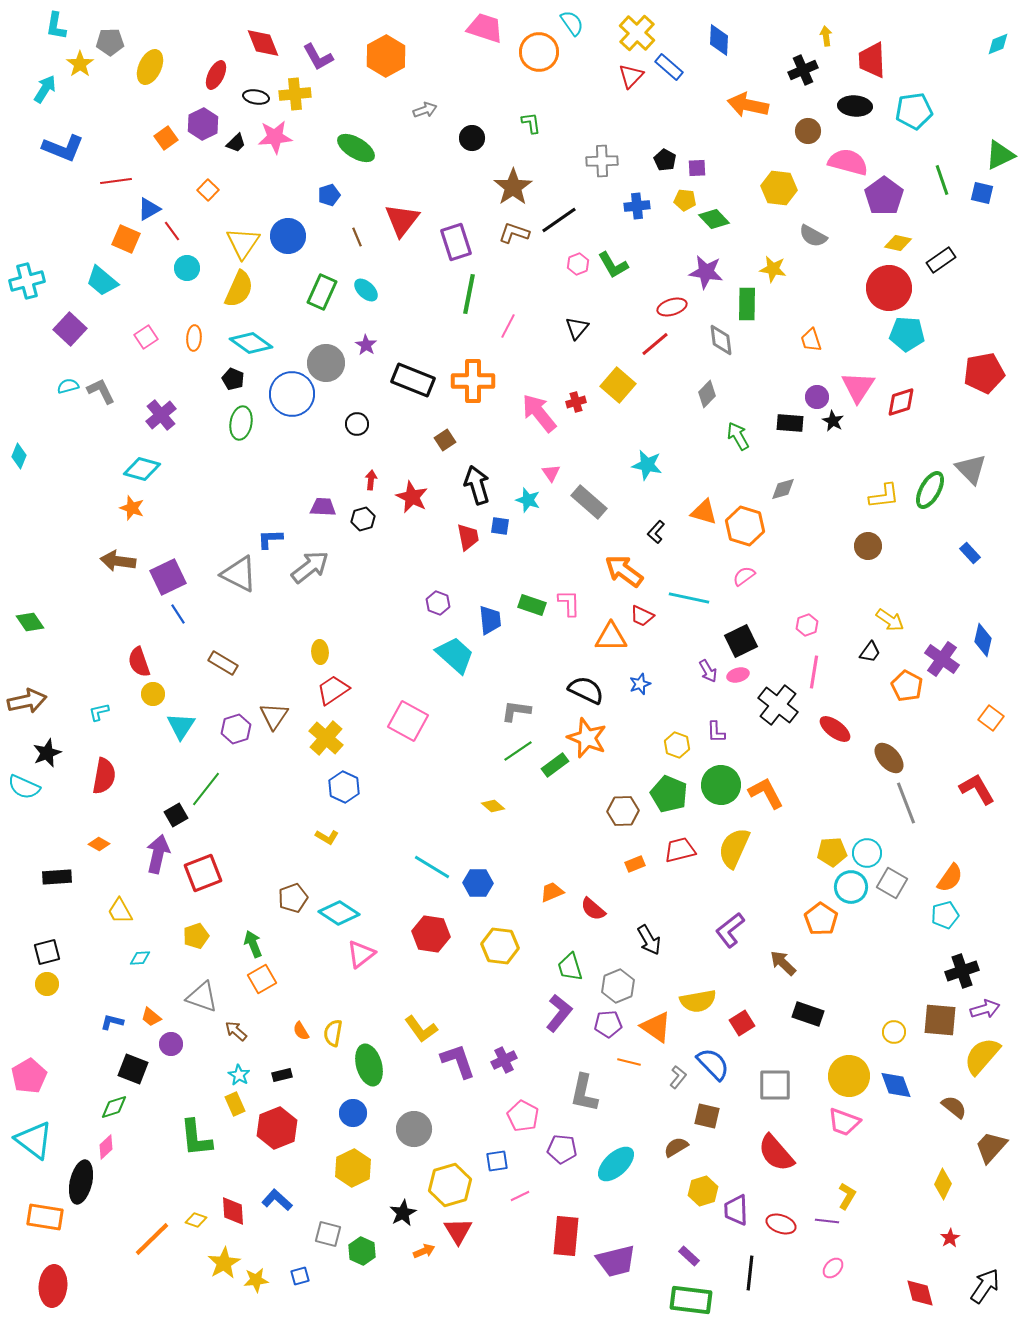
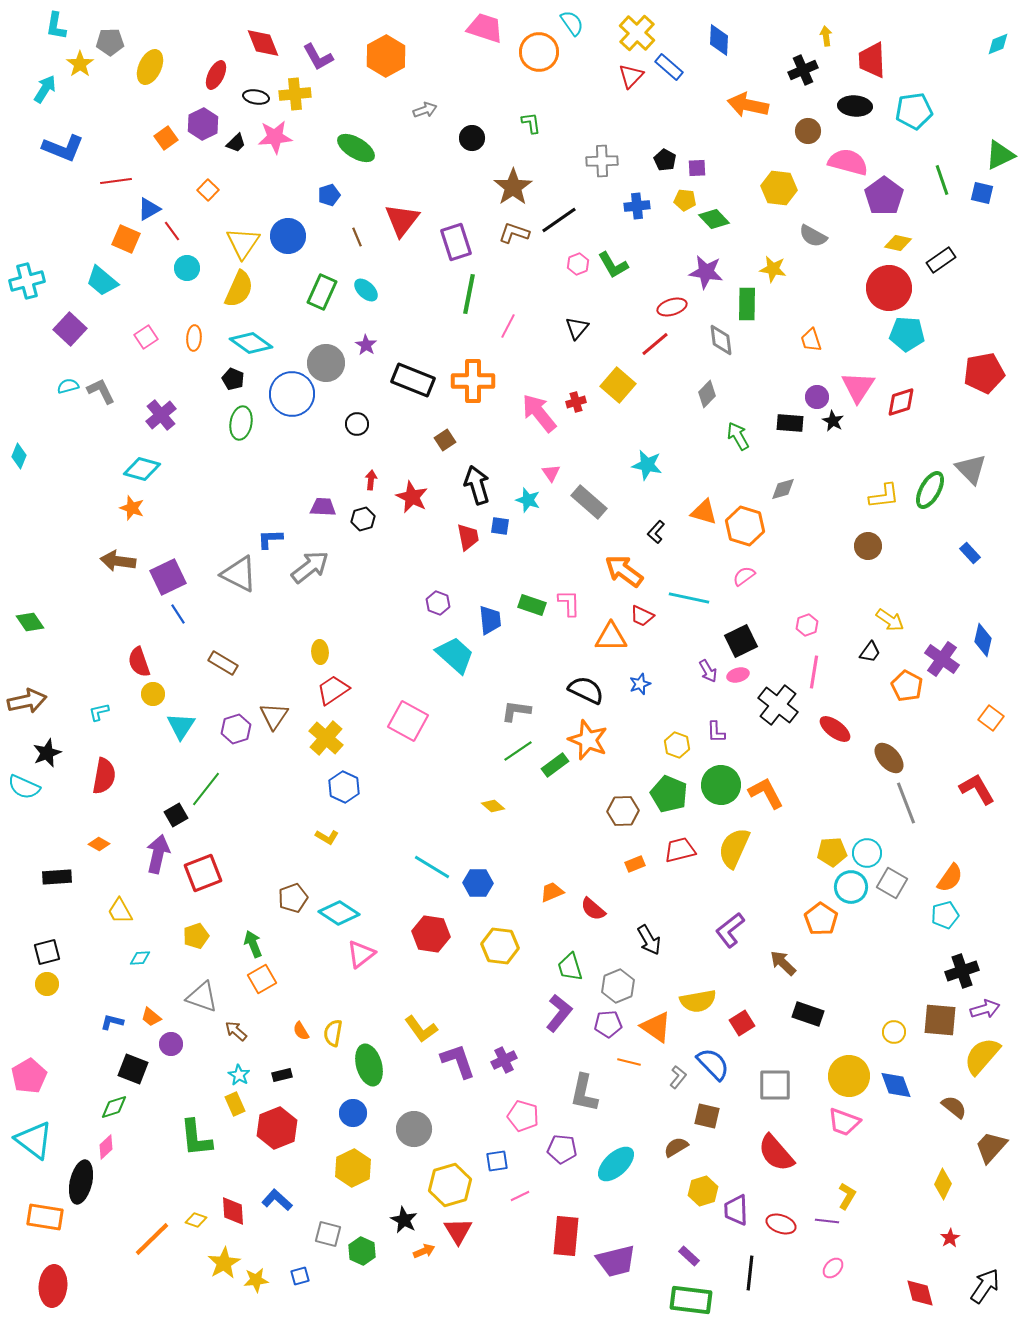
orange star at (587, 738): moved 1 px right, 2 px down
pink pentagon at (523, 1116): rotated 12 degrees counterclockwise
black star at (403, 1213): moved 1 px right, 7 px down; rotated 16 degrees counterclockwise
